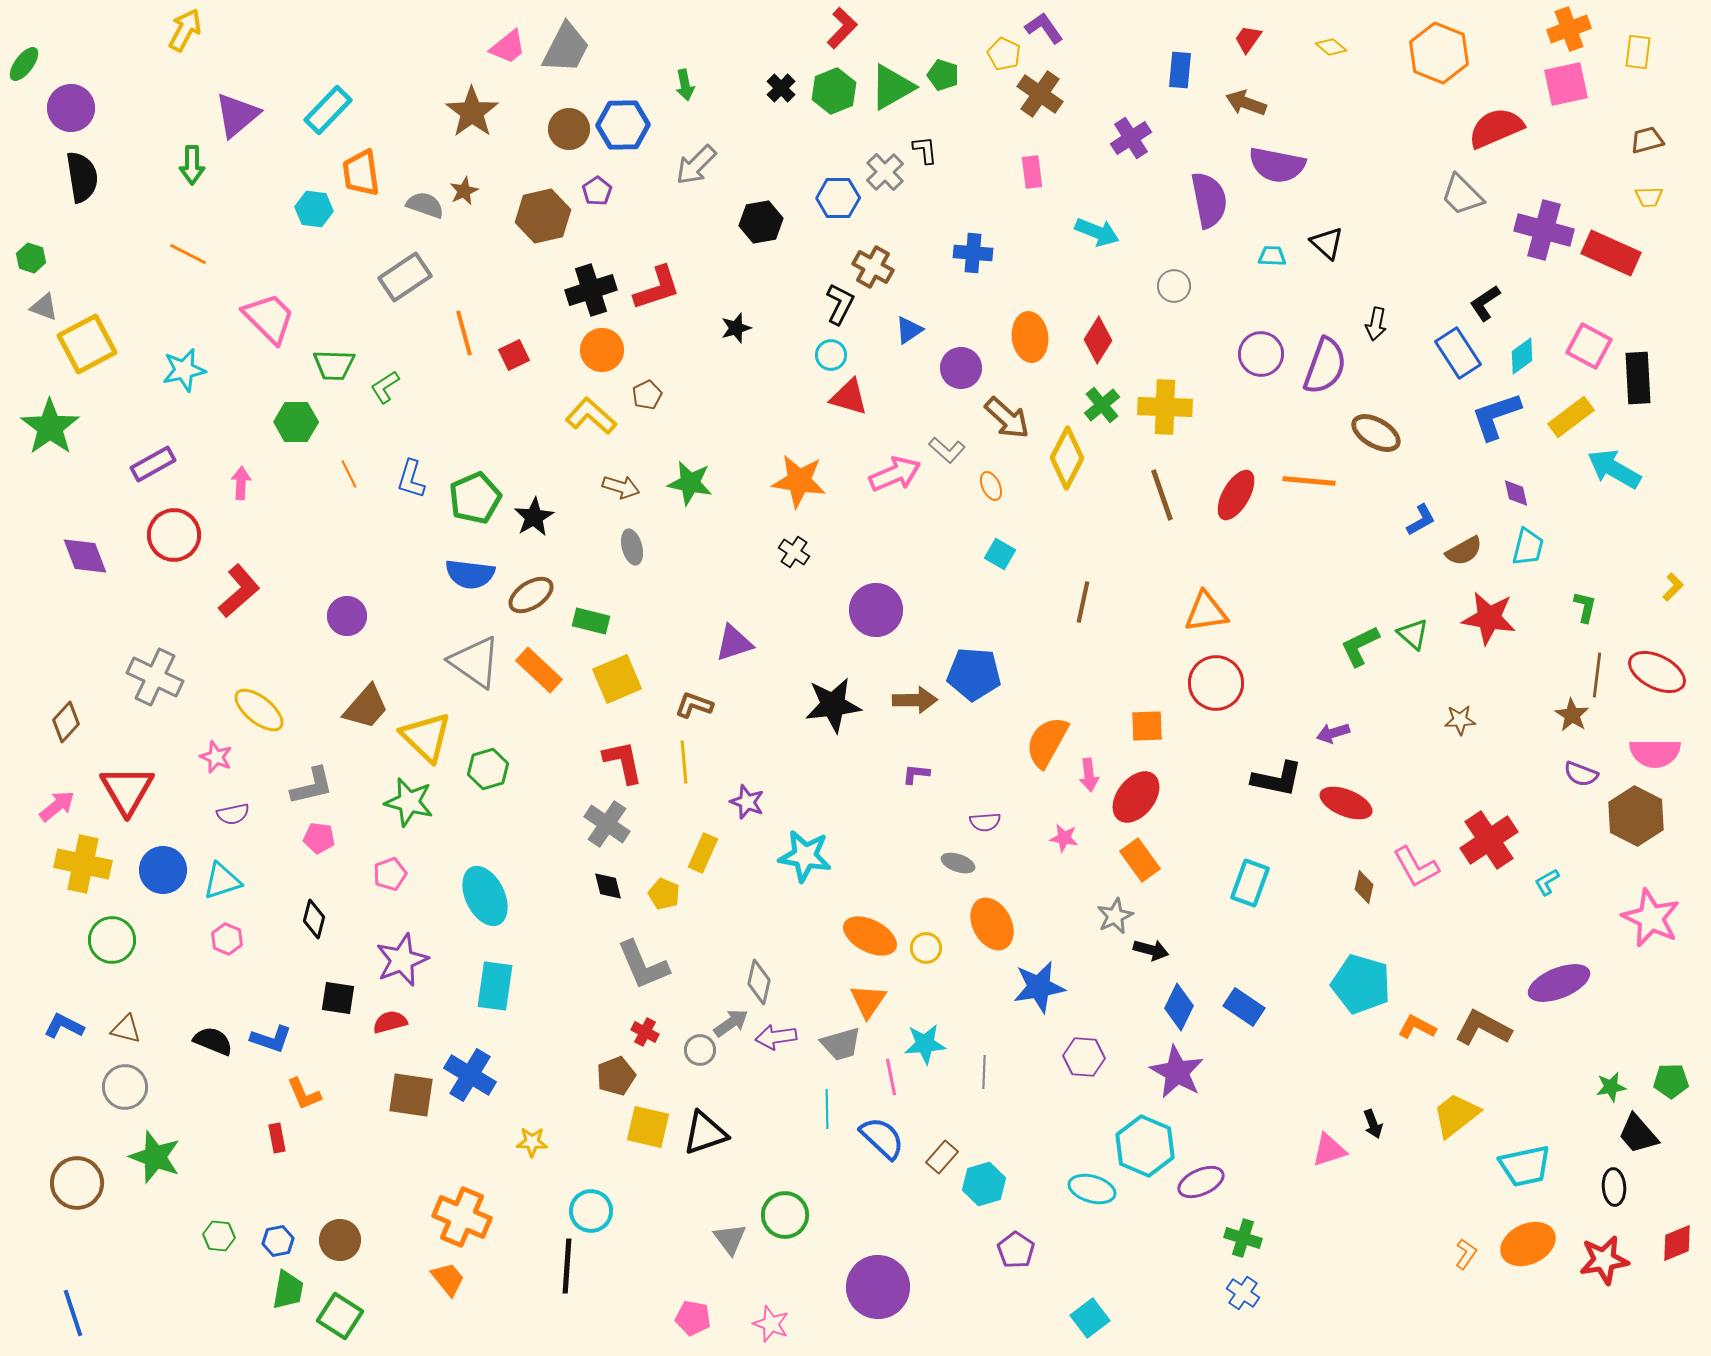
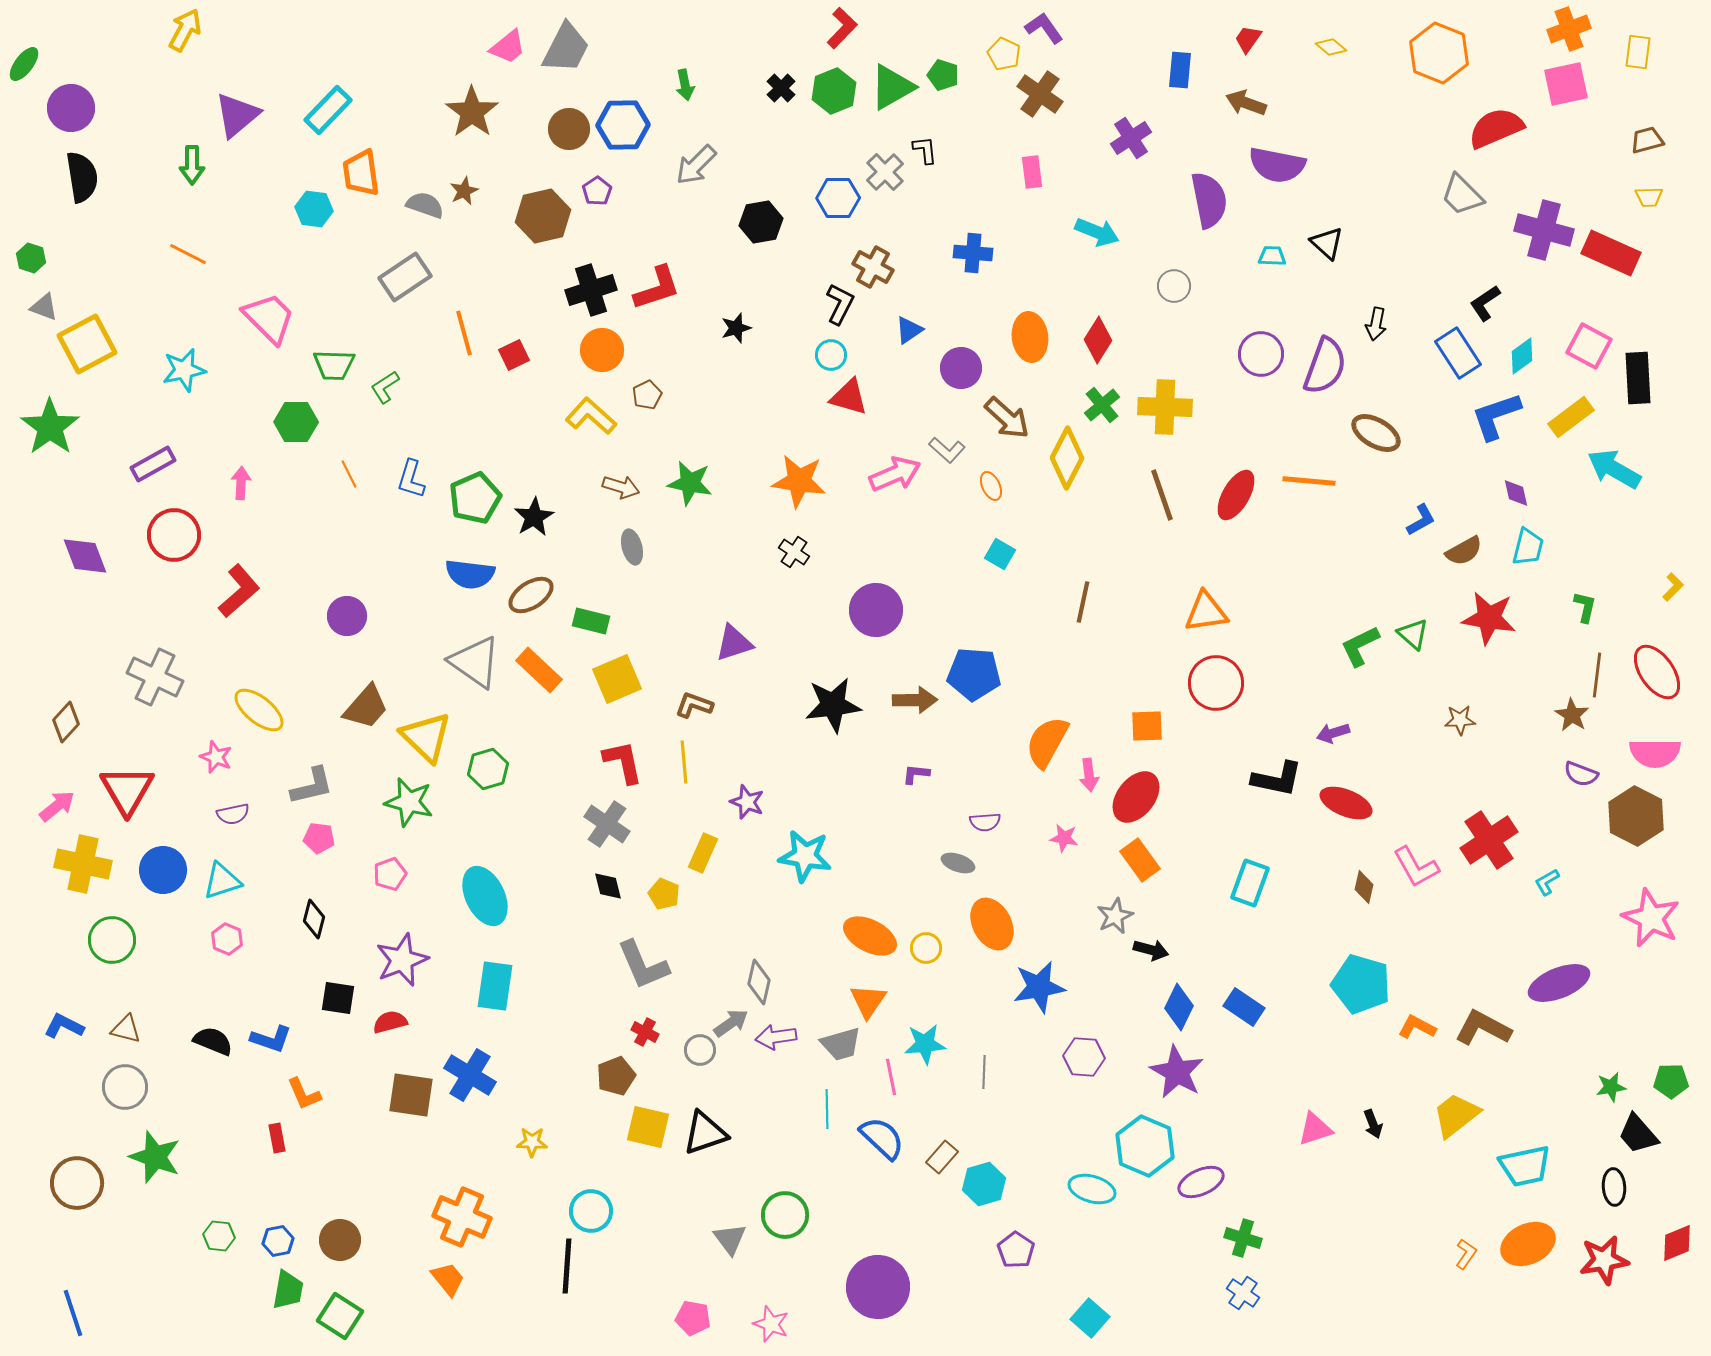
red ellipse at (1657, 672): rotated 28 degrees clockwise
pink triangle at (1329, 1150): moved 14 px left, 21 px up
cyan square at (1090, 1318): rotated 12 degrees counterclockwise
